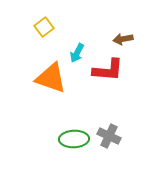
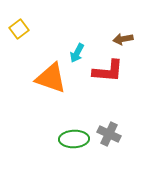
yellow square: moved 25 px left, 2 px down
red L-shape: moved 1 px down
gray cross: moved 2 px up
